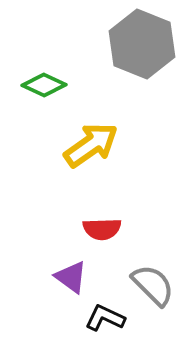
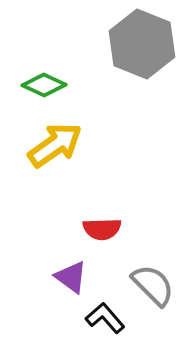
yellow arrow: moved 36 px left
black L-shape: rotated 24 degrees clockwise
